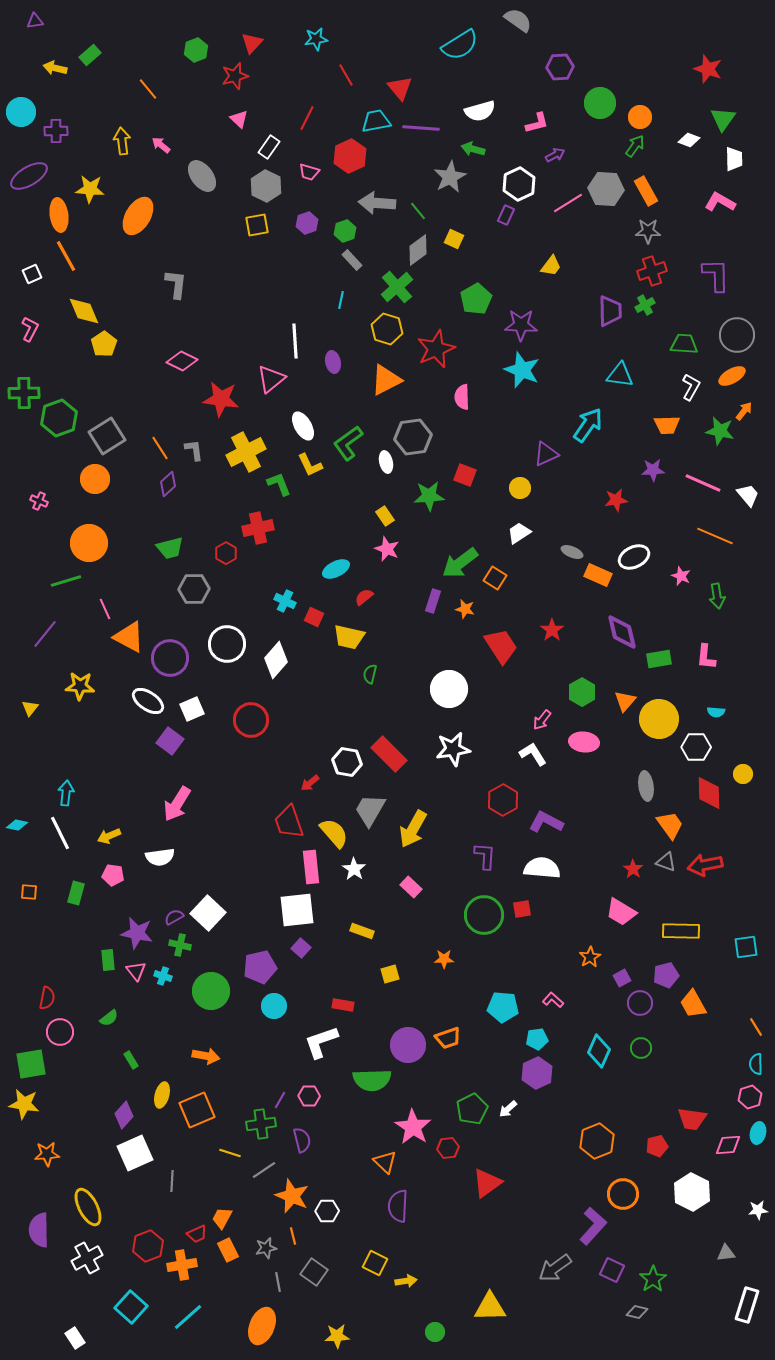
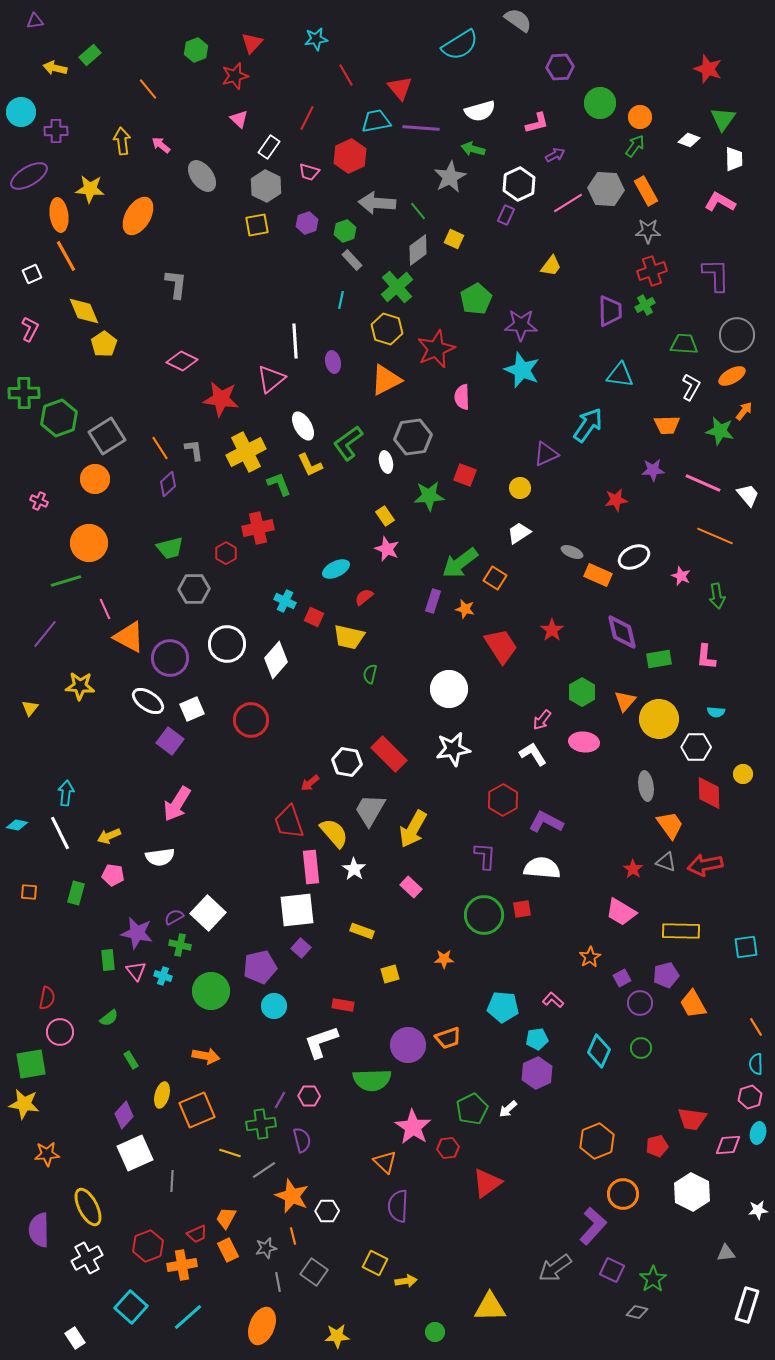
orange trapezoid at (222, 1218): moved 4 px right
